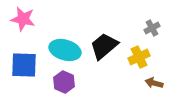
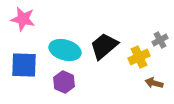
gray cross: moved 8 px right, 12 px down
